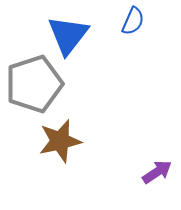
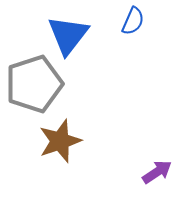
brown star: rotated 6 degrees counterclockwise
